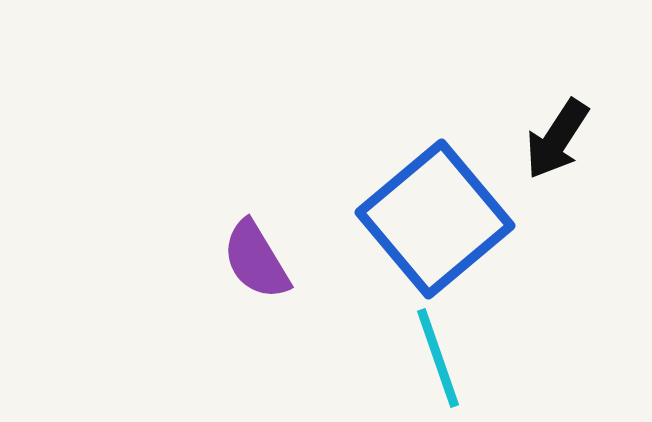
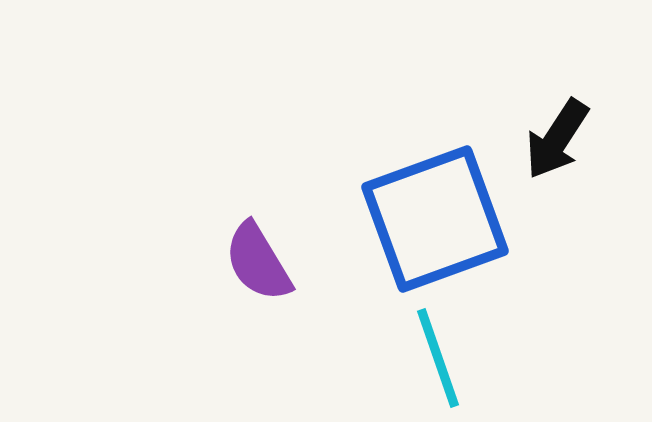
blue square: rotated 20 degrees clockwise
purple semicircle: moved 2 px right, 2 px down
